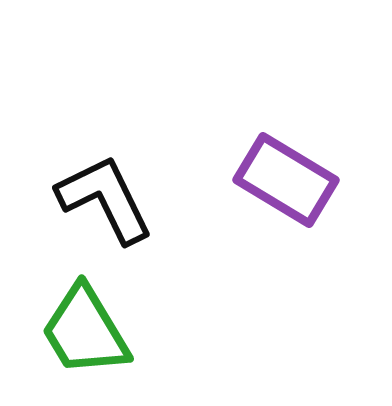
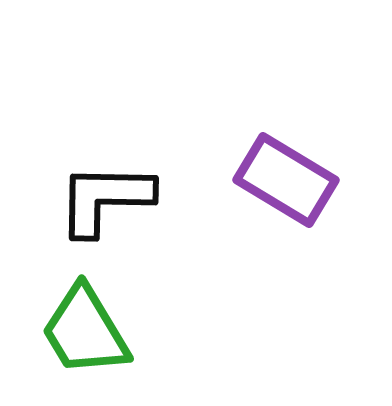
black L-shape: rotated 63 degrees counterclockwise
